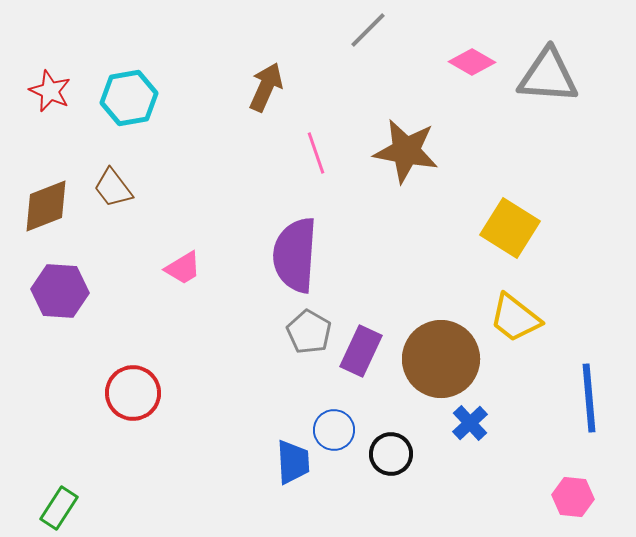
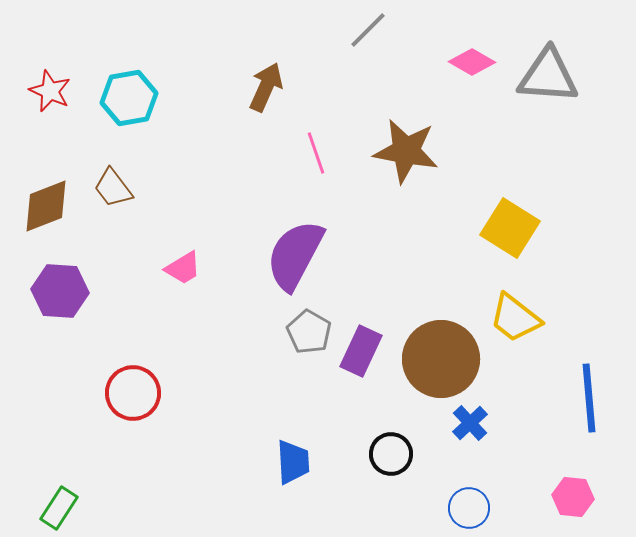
purple semicircle: rotated 24 degrees clockwise
blue circle: moved 135 px right, 78 px down
